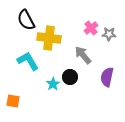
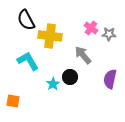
pink cross: rotated 16 degrees counterclockwise
yellow cross: moved 1 px right, 2 px up
purple semicircle: moved 3 px right, 2 px down
